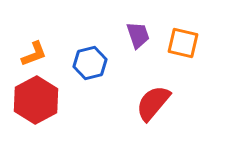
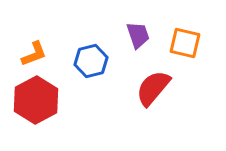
orange square: moved 2 px right
blue hexagon: moved 1 px right, 2 px up
red semicircle: moved 15 px up
